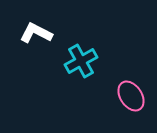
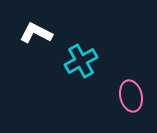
pink ellipse: rotated 20 degrees clockwise
